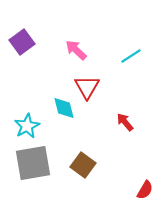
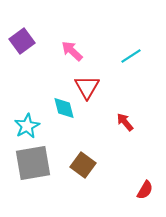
purple square: moved 1 px up
pink arrow: moved 4 px left, 1 px down
